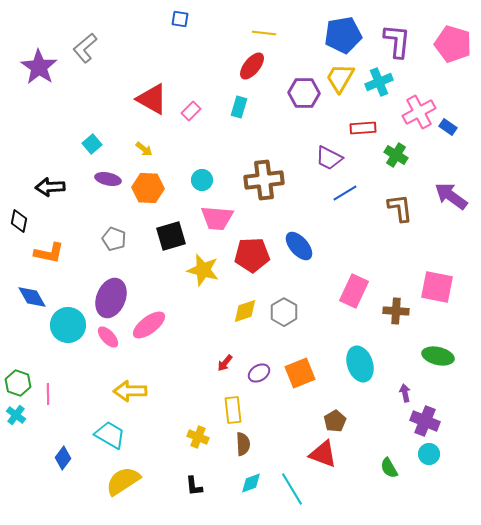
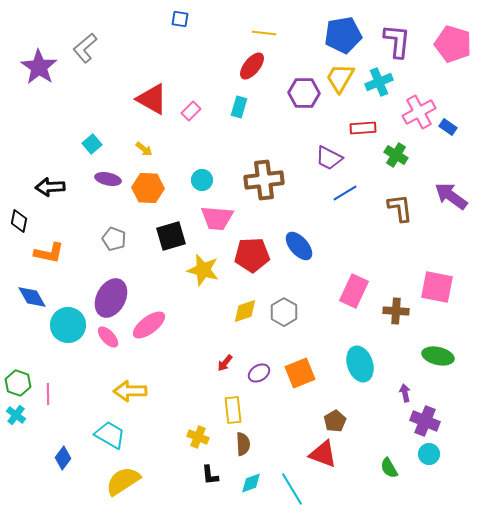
purple ellipse at (111, 298): rotated 6 degrees clockwise
black L-shape at (194, 486): moved 16 px right, 11 px up
